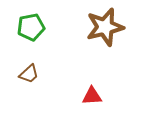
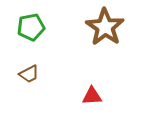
brown star: rotated 24 degrees counterclockwise
brown trapezoid: rotated 15 degrees clockwise
